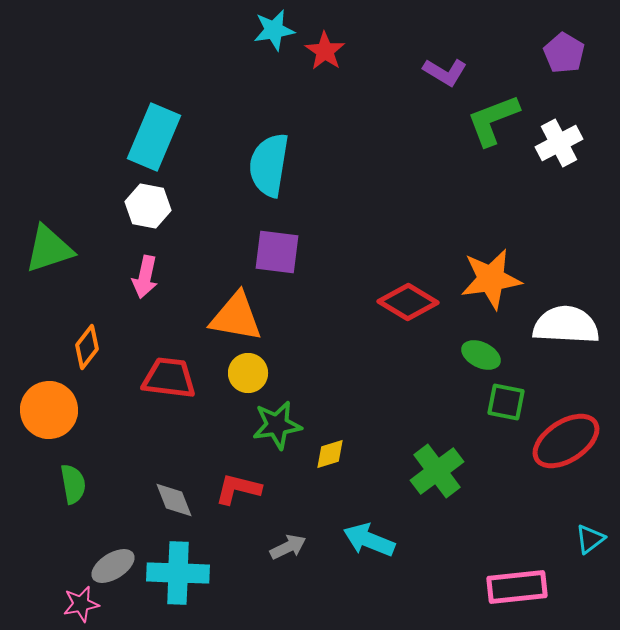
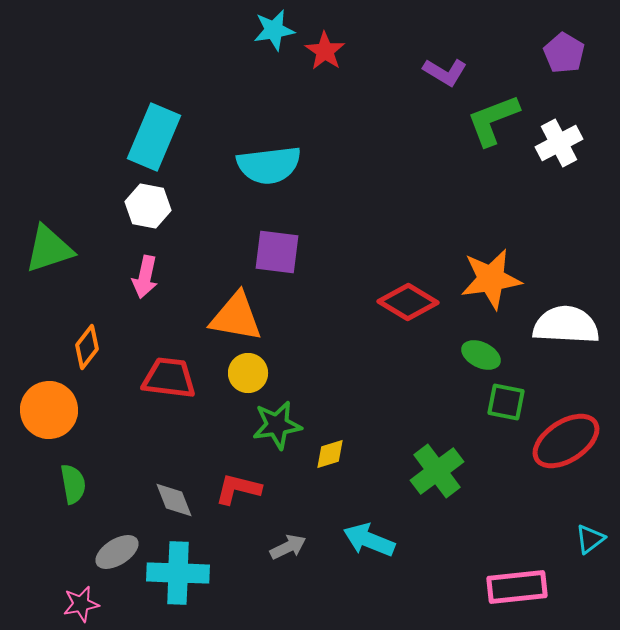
cyan semicircle: rotated 106 degrees counterclockwise
gray ellipse: moved 4 px right, 14 px up
